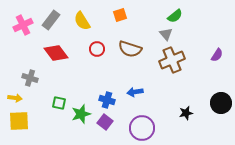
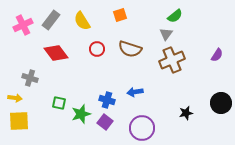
gray triangle: rotated 16 degrees clockwise
